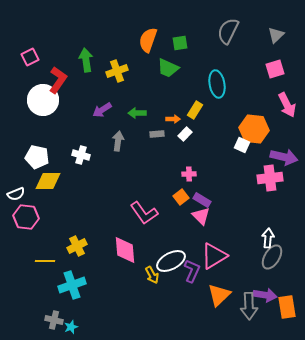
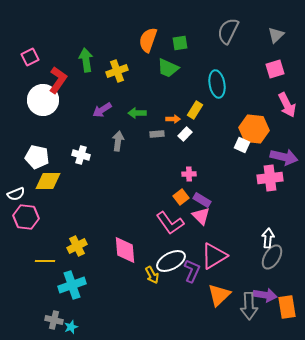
pink L-shape at (144, 213): moved 26 px right, 10 px down
